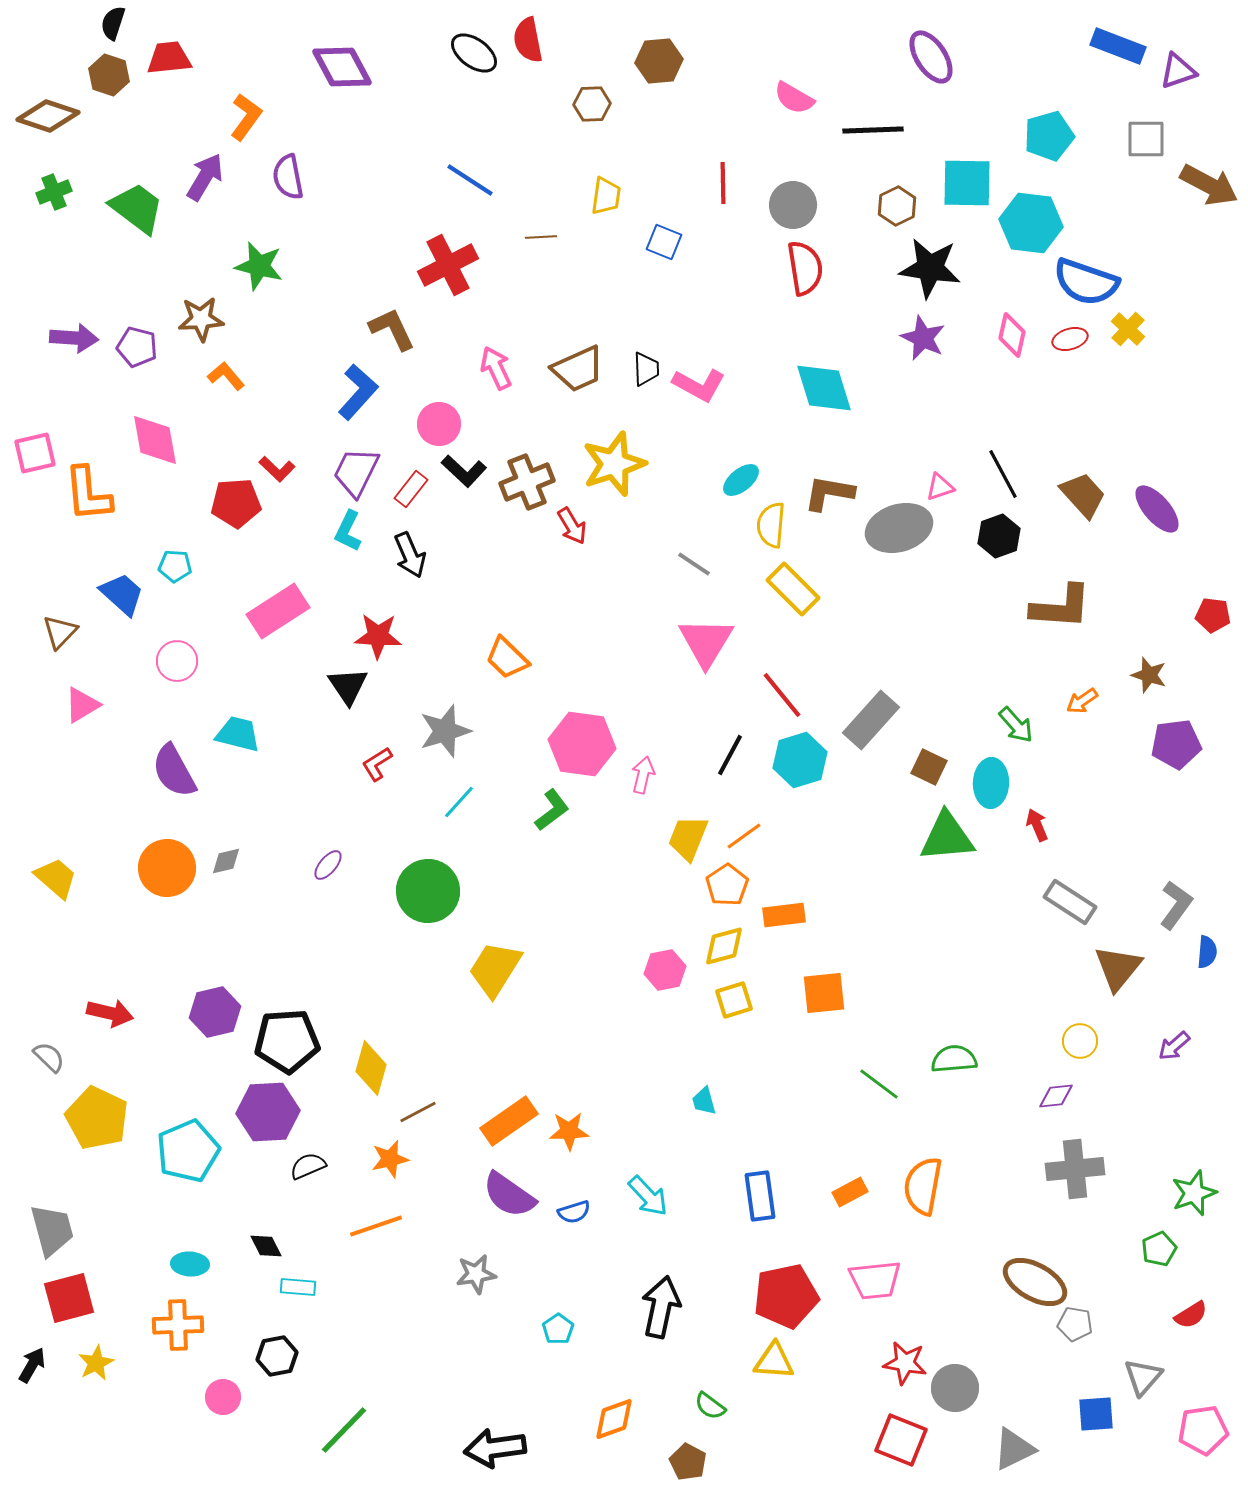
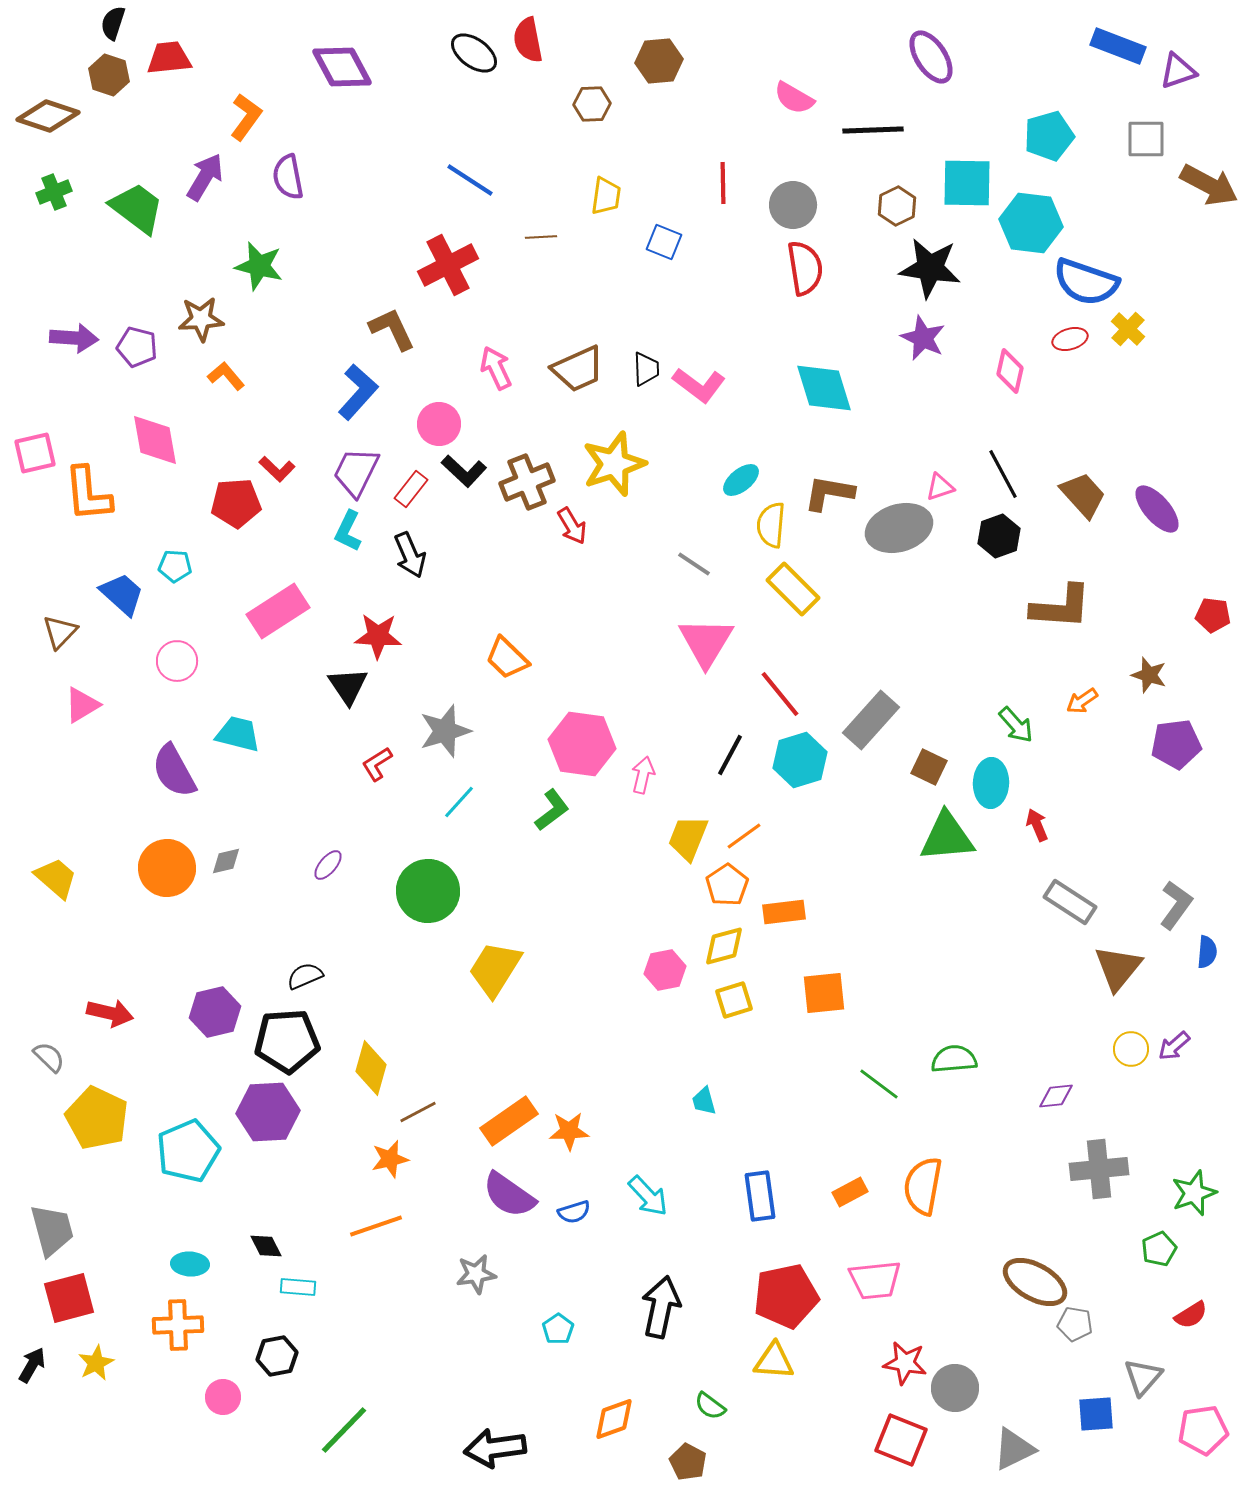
pink diamond at (1012, 335): moved 2 px left, 36 px down
pink L-shape at (699, 385): rotated 8 degrees clockwise
red line at (782, 695): moved 2 px left, 1 px up
orange rectangle at (784, 915): moved 3 px up
yellow circle at (1080, 1041): moved 51 px right, 8 px down
black semicircle at (308, 1166): moved 3 px left, 190 px up
gray cross at (1075, 1169): moved 24 px right
